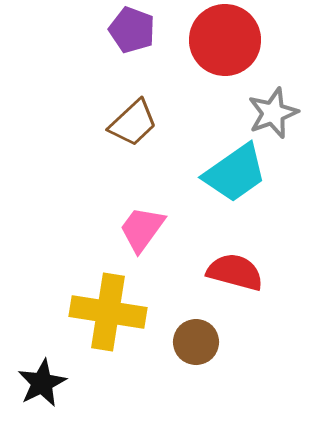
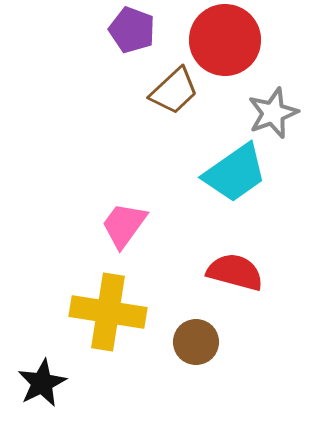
brown trapezoid: moved 41 px right, 32 px up
pink trapezoid: moved 18 px left, 4 px up
